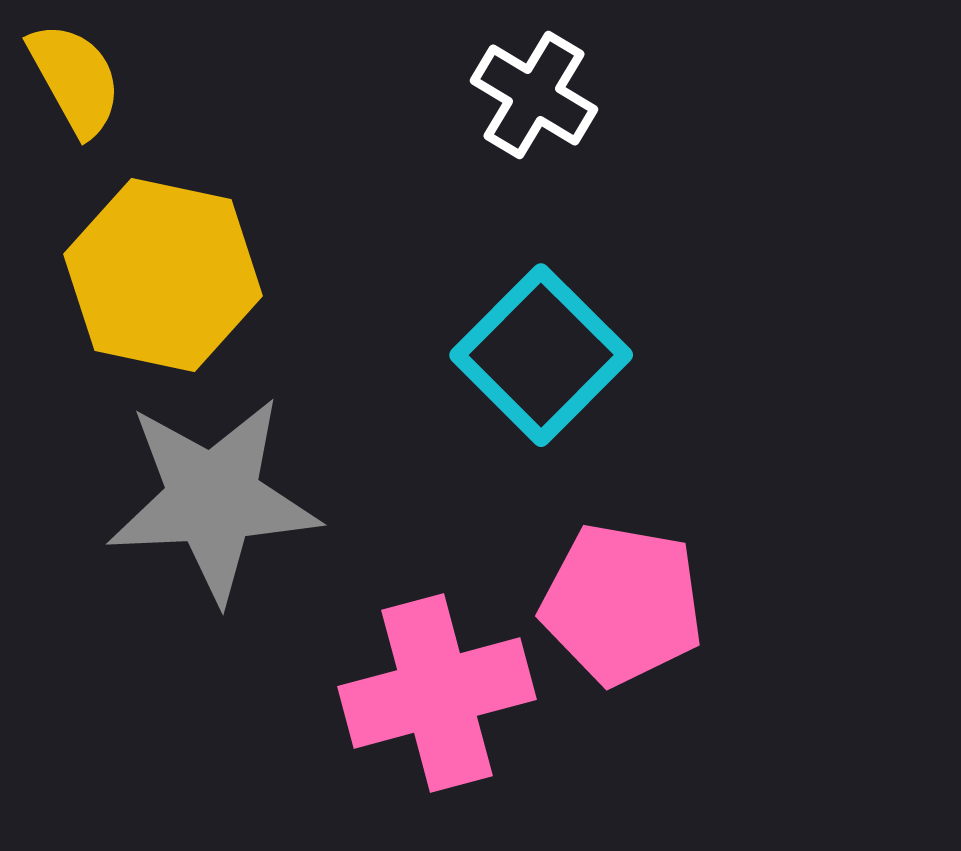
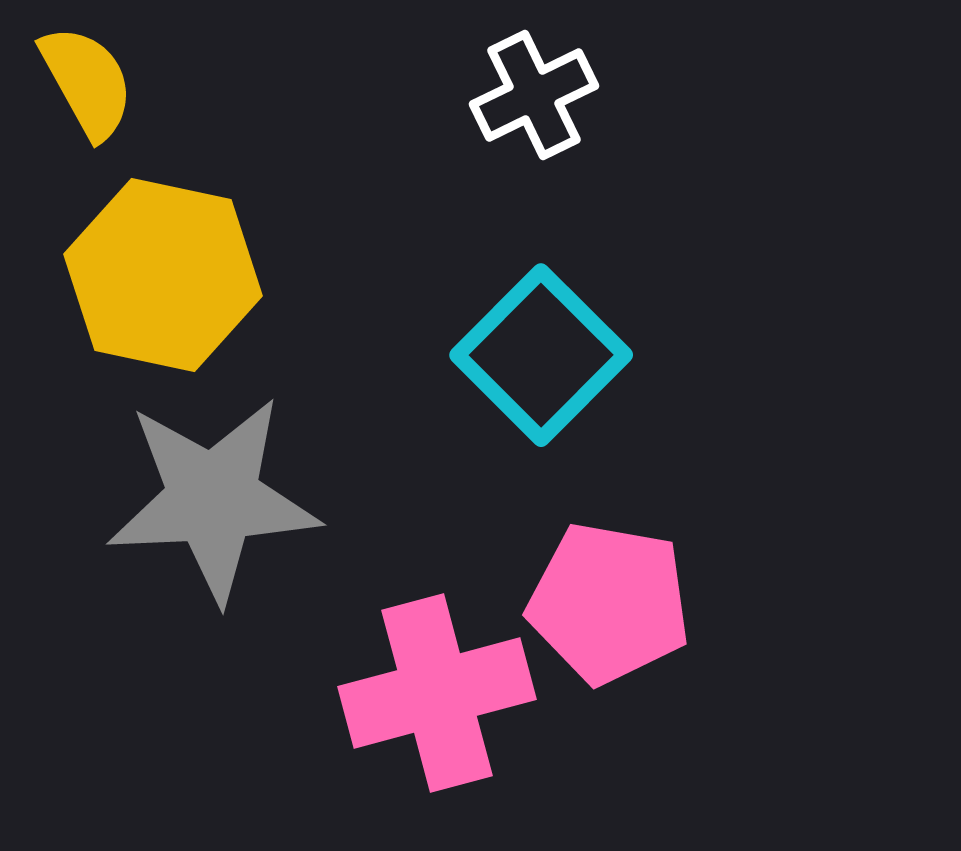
yellow semicircle: moved 12 px right, 3 px down
white cross: rotated 33 degrees clockwise
pink pentagon: moved 13 px left, 1 px up
